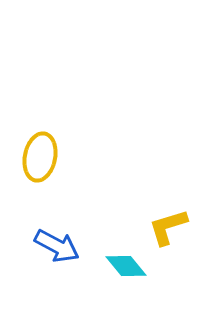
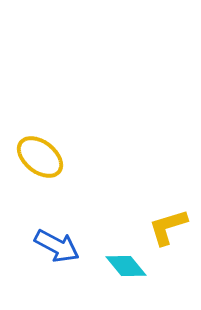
yellow ellipse: rotated 63 degrees counterclockwise
